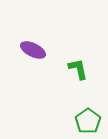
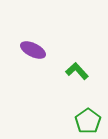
green L-shape: moved 1 px left, 2 px down; rotated 30 degrees counterclockwise
